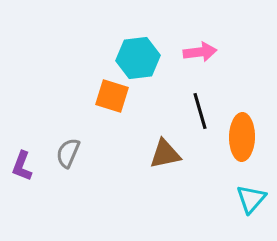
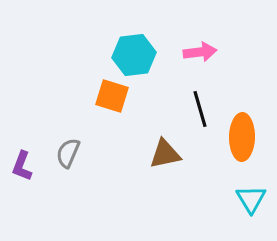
cyan hexagon: moved 4 px left, 3 px up
black line: moved 2 px up
cyan triangle: rotated 12 degrees counterclockwise
